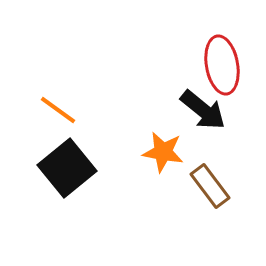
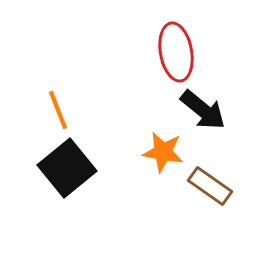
red ellipse: moved 46 px left, 13 px up
orange line: rotated 33 degrees clockwise
brown rectangle: rotated 18 degrees counterclockwise
